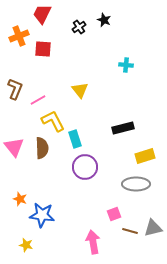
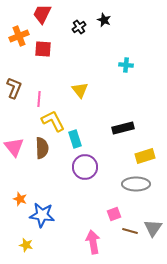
brown L-shape: moved 1 px left, 1 px up
pink line: moved 1 px right, 1 px up; rotated 56 degrees counterclockwise
gray triangle: rotated 42 degrees counterclockwise
